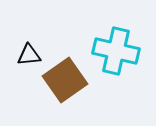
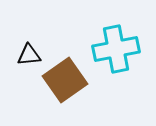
cyan cross: moved 2 px up; rotated 24 degrees counterclockwise
